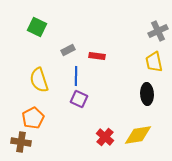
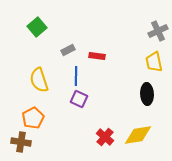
green square: rotated 24 degrees clockwise
